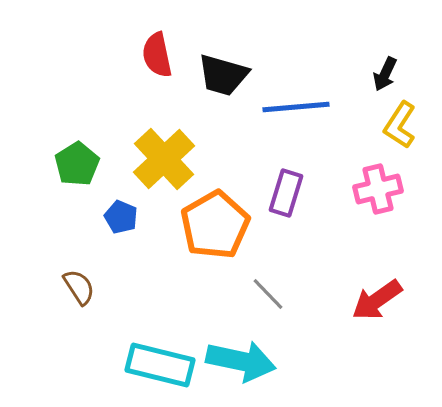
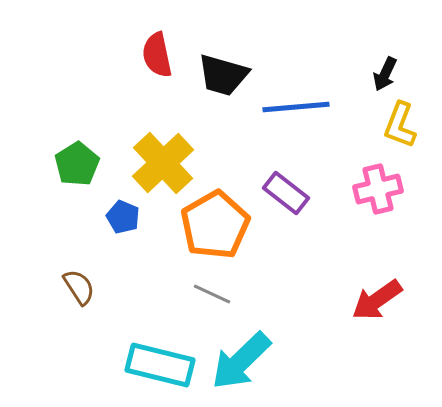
yellow L-shape: rotated 12 degrees counterclockwise
yellow cross: moved 1 px left, 4 px down
purple rectangle: rotated 69 degrees counterclockwise
blue pentagon: moved 2 px right
gray line: moved 56 px left; rotated 21 degrees counterclockwise
cyan arrow: rotated 124 degrees clockwise
